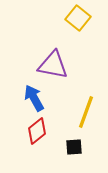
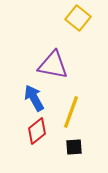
yellow line: moved 15 px left
